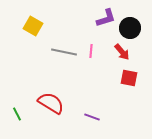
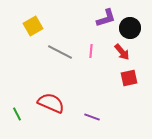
yellow square: rotated 30 degrees clockwise
gray line: moved 4 px left; rotated 15 degrees clockwise
red square: rotated 24 degrees counterclockwise
red semicircle: rotated 8 degrees counterclockwise
